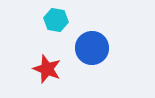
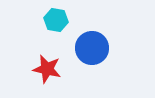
red star: rotated 8 degrees counterclockwise
